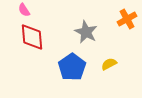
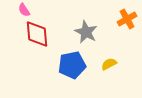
red diamond: moved 5 px right, 3 px up
blue pentagon: moved 2 px up; rotated 24 degrees clockwise
